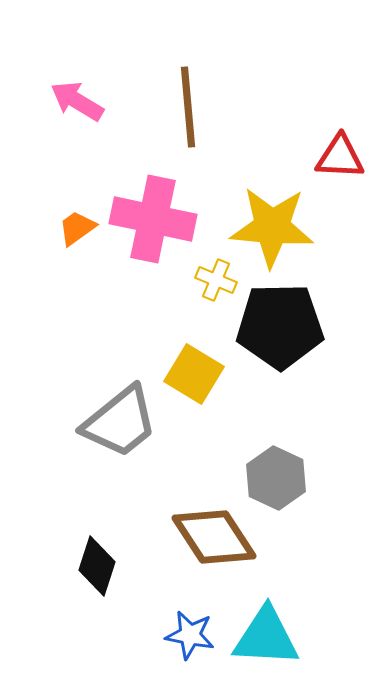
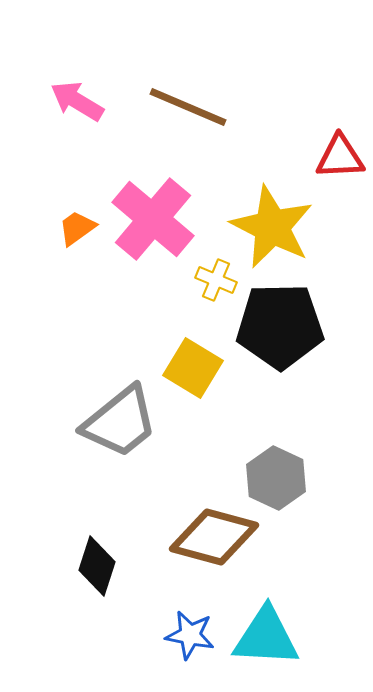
brown line: rotated 62 degrees counterclockwise
red triangle: rotated 6 degrees counterclockwise
pink cross: rotated 28 degrees clockwise
yellow star: rotated 22 degrees clockwise
yellow square: moved 1 px left, 6 px up
brown diamond: rotated 42 degrees counterclockwise
